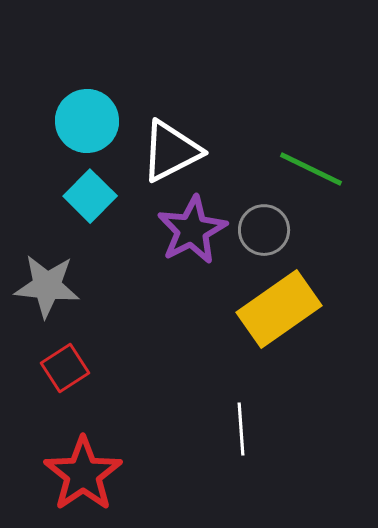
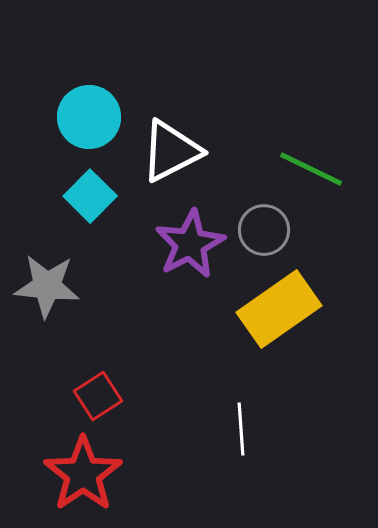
cyan circle: moved 2 px right, 4 px up
purple star: moved 2 px left, 14 px down
red square: moved 33 px right, 28 px down
